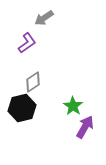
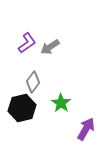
gray arrow: moved 6 px right, 29 px down
gray diamond: rotated 20 degrees counterclockwise
green star: moved 12 px left, 3 px up
purple arrow: moved 1 px right, 2 px down
